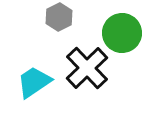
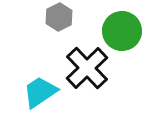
green circle: moved 2 px up
cyan trapezoid: moved 6 px right, 10 px down
